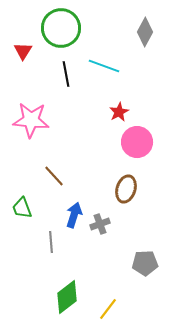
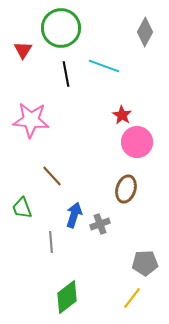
red triangle: moved 1 px up
red star: moved 3 px right, 3 px down; rotated 12 degrees counterclockwise
brown line: moved 2 px left
yellow line: moved 24 px right, 11 px up
